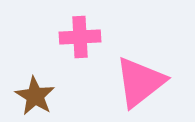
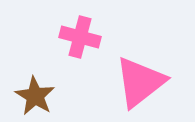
pink cross: rotated 18 degrees clockwise
